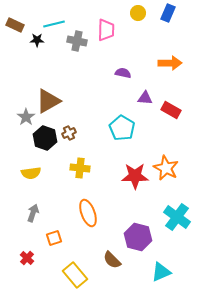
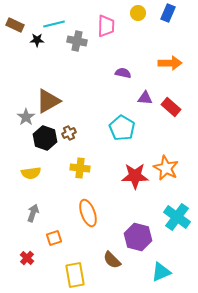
pink trapezoid: moved 4 px up
red rectangle: moved 3 px up; rotated 12 degrees clockwise
yellow rectangle: rotated 30 degrees clockwise
